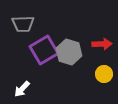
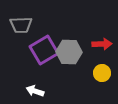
gray trapezoid: moved 2 px left, 1 px down
gray hexagon: rotated 15 degrees counterclockwise
yellow circle: moved 2 px left, 1 px up
white arrow: moved 13 px right, 2 px down; rotated 66 degrees clockwise
